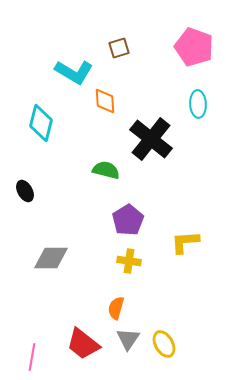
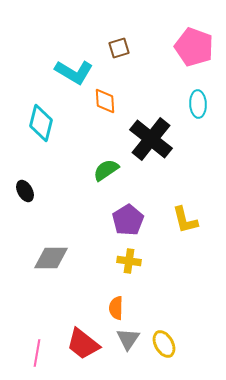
green semicircle: rotated 48 degrees counterclockwise
yellow L-shape: moved 22 px up; rotated 100 degrees counterclockwise
orange semicircle: rotated 15 degrees counterclockwise
pink line: moved 5 px right, 4 px up
